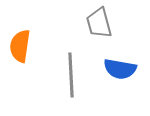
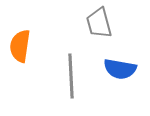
gray line: moved 1 px down
